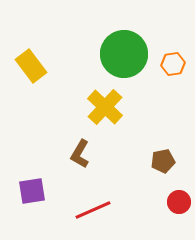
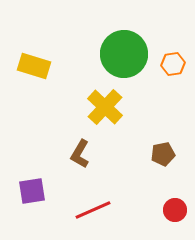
yellow rectangle: moved 3 px right; rotated 36 degrees counterclockwise
brown pentagon: moved 7 px up
red circle: moved 4 px left, 8 px down
